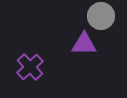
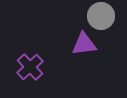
purple triangle: rotated 8 degrees counterclockwise
